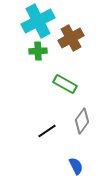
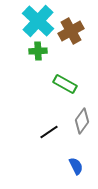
cyan cross: rotated 20 degrees counterclockwise
brown cross: moved 7 px up
black line: moved 2 px right, 1 px down
